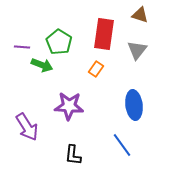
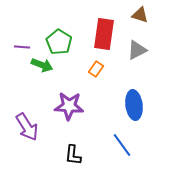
gray triangle: rotated 25 degrees clockwise
